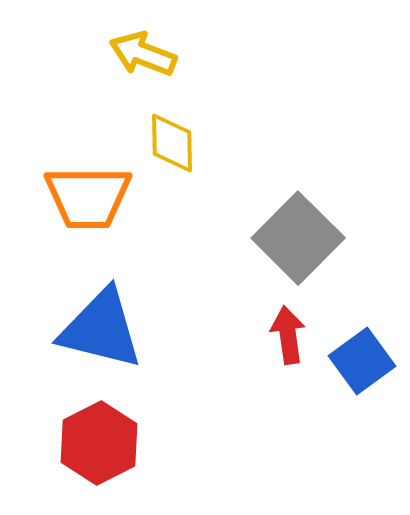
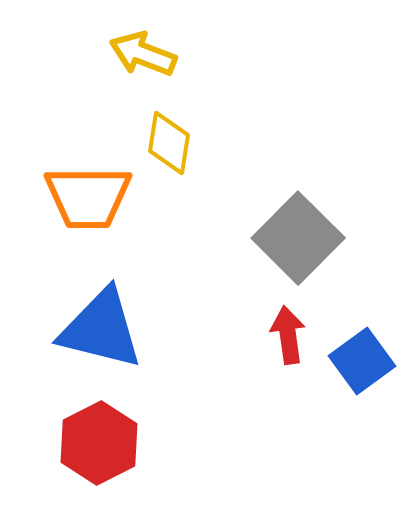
yellow diamond: moved 3 px left; rotated 10 degrees clockwise
